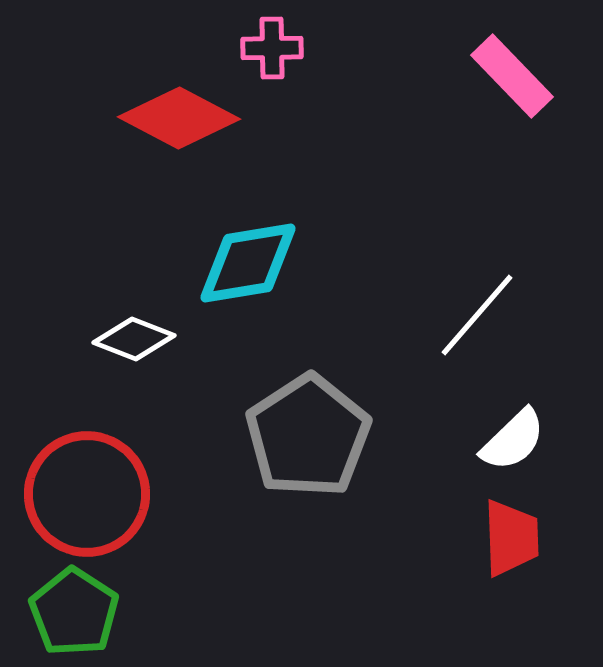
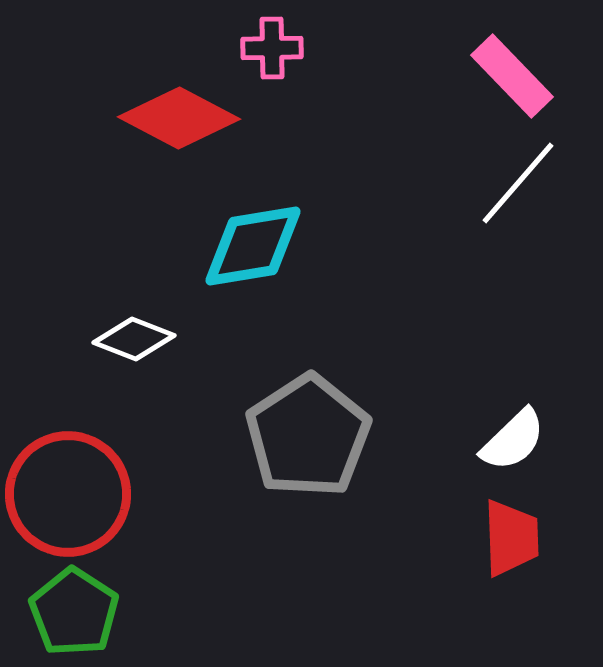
cyan diamond: moved 5 px right, 17 px up
white line: moved 41 px right, 132 px up
red circle: moved 19 px left
